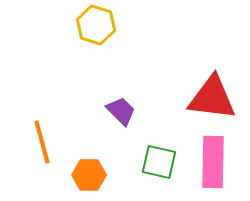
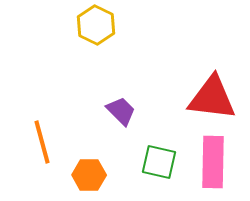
yellow hexagon: rotated 9 degrees clockwise
